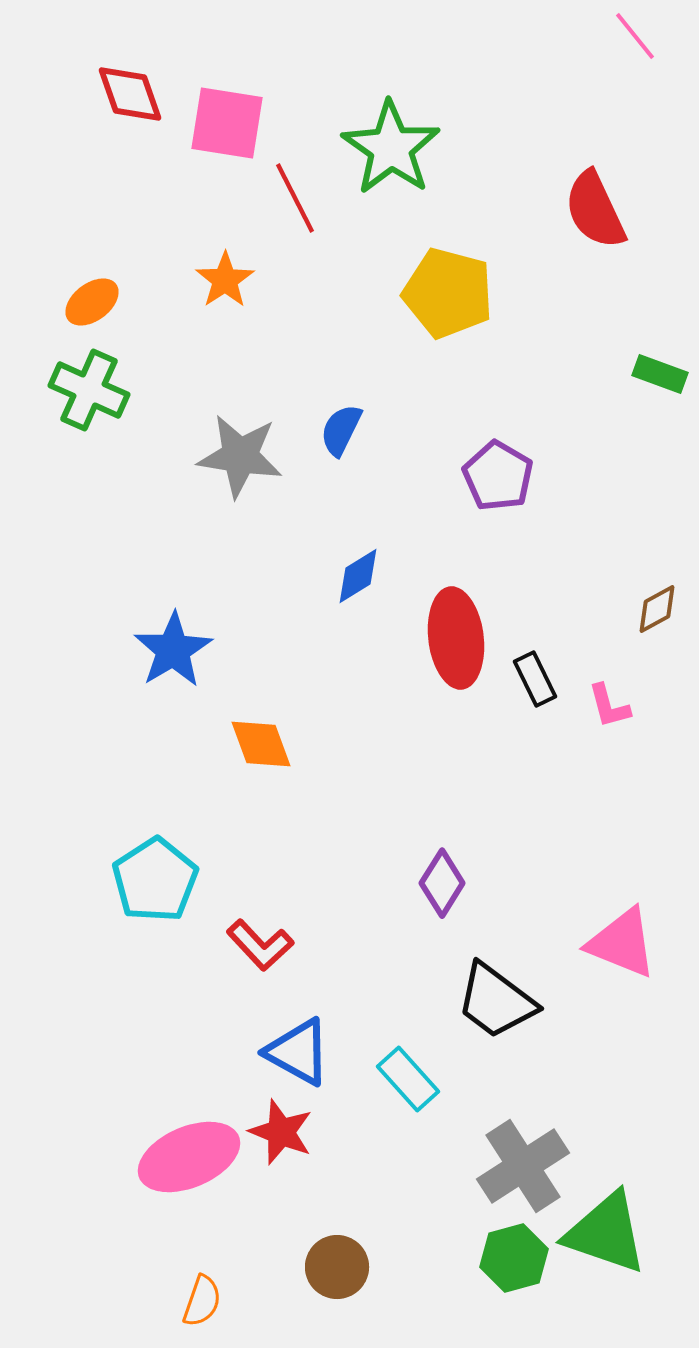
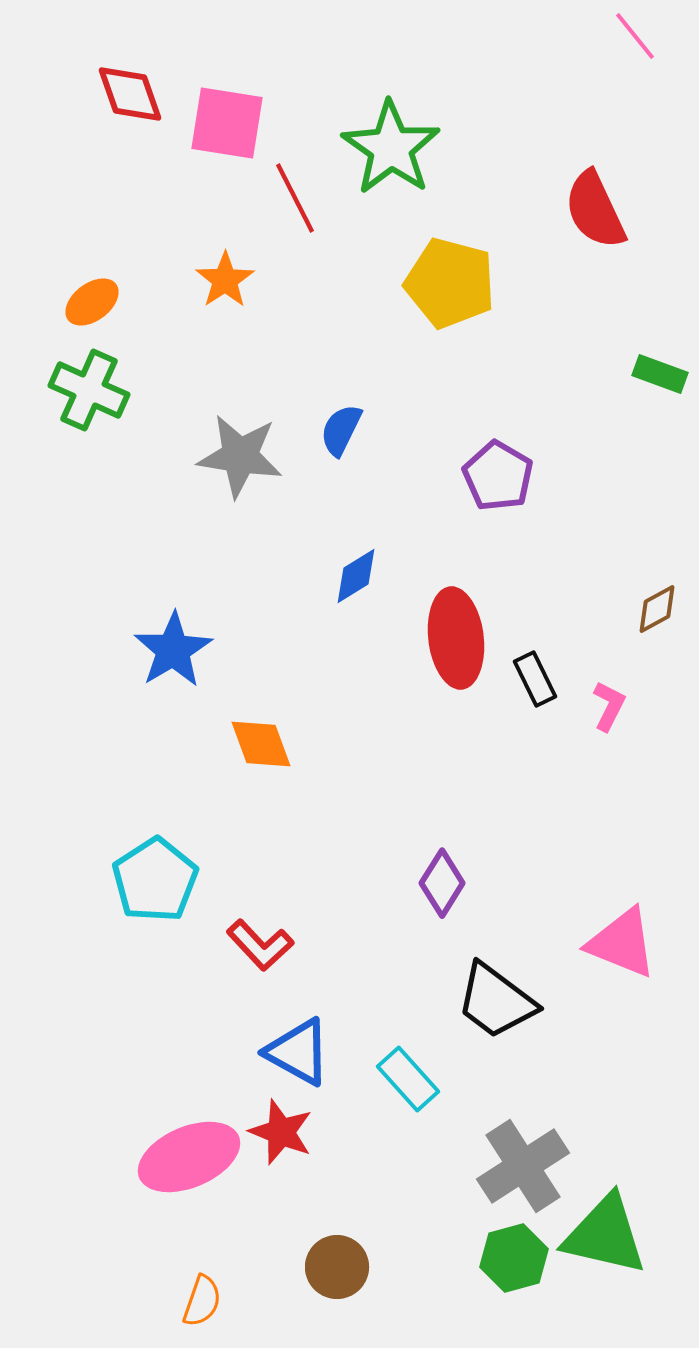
yellow pentagon: moved 2 px right, 10 px up
blue diamond: moved 2 px left
pink L-shape: rotated 138 degrees counterclockwise
green triangle: moved 1 px left, 2 px down; rotated 6 degrees counterclockwise
